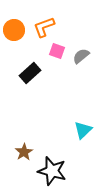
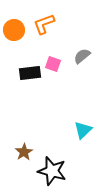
orange L-shape: moved 3 px up
pink square: moved 4 px left, 13 px down
gray semicircle: moved 1 px right
black rectangle: rotated 35 degrees clockwise
